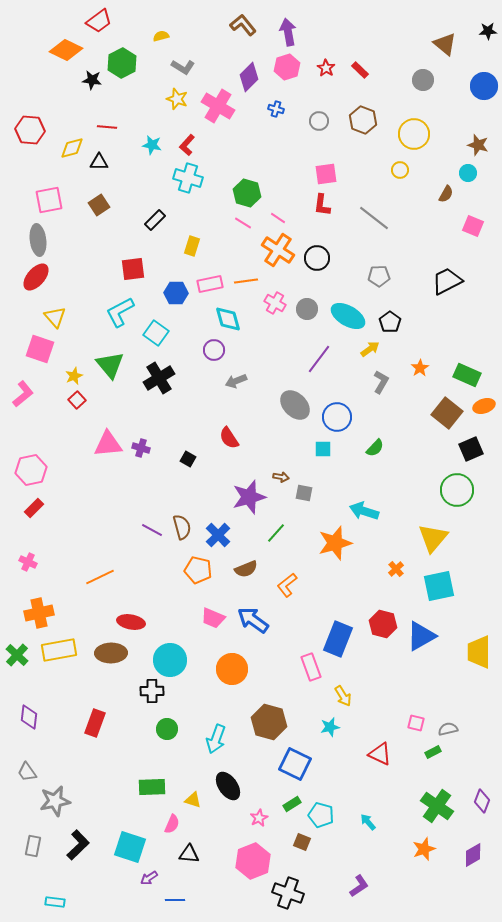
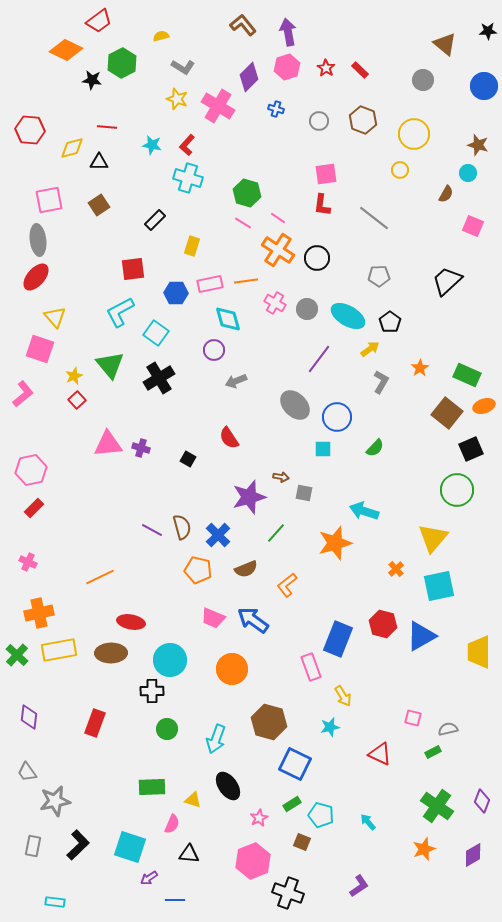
black trapezoid at (447, 281): rotated 16 degrees counterclockwise
pink square at (416, 723): moved 3 px left, 5 px up
